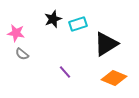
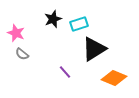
cyan rectangle: moved 1 px right
pink star: rotated 12 degrees clockwise
black triangle: moved 12 px left, 5 px down
